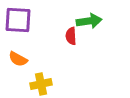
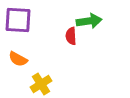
yellow cross: rotated 20 degrees counterclockwise
